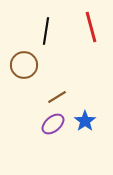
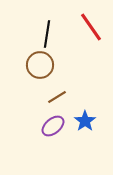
red line: rotated 20 degrees counterclockwise
black line: moved 1 px right, 3 px down
brown circle: moved 16 px right
purple ellipse: moved 2 px down
